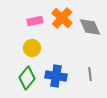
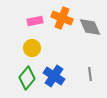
orange cross: rotated 20 degrees counterclockwise
blue cross: moved 2 px left; rotated 25 degrees clockwise
